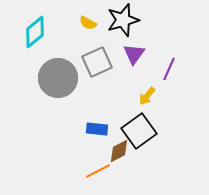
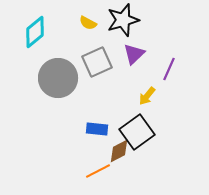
purple triangle: rotated 10 degrees clockwise
black square: moved 2 px left, 1 px down
